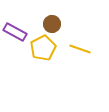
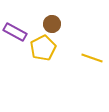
yellow line: moved 12 px right, 9 px down
